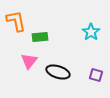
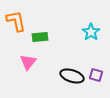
pink triangle: moved 1 px left, 1 px down
black ellipse: moved 14 px right, 4 px down
